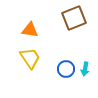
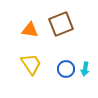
brown square: moved 13 px left, 6 px down
yellow trapezoid: moved 1 px right, 6 px down
